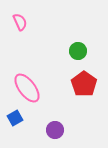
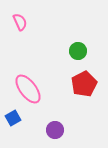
red pentagon: rotated 10 degrees clockwise
pink ellipse: moved 1 px right, 1 px down
blue square: moved 2 px left
